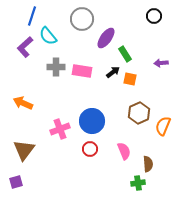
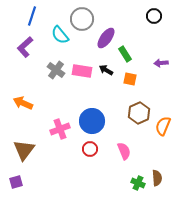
cyan semicircle: moved 12 px right, 1 px up
gray cross: moved 3 px down; rotated 36 degrees clockwise
black arrow: moved 7 px left, 2 px up; rotated 112 degrees counterclockwise
brown semicircle: moved 9 px right, 14 px down
green cross: rotated 32 degrees clockwise
